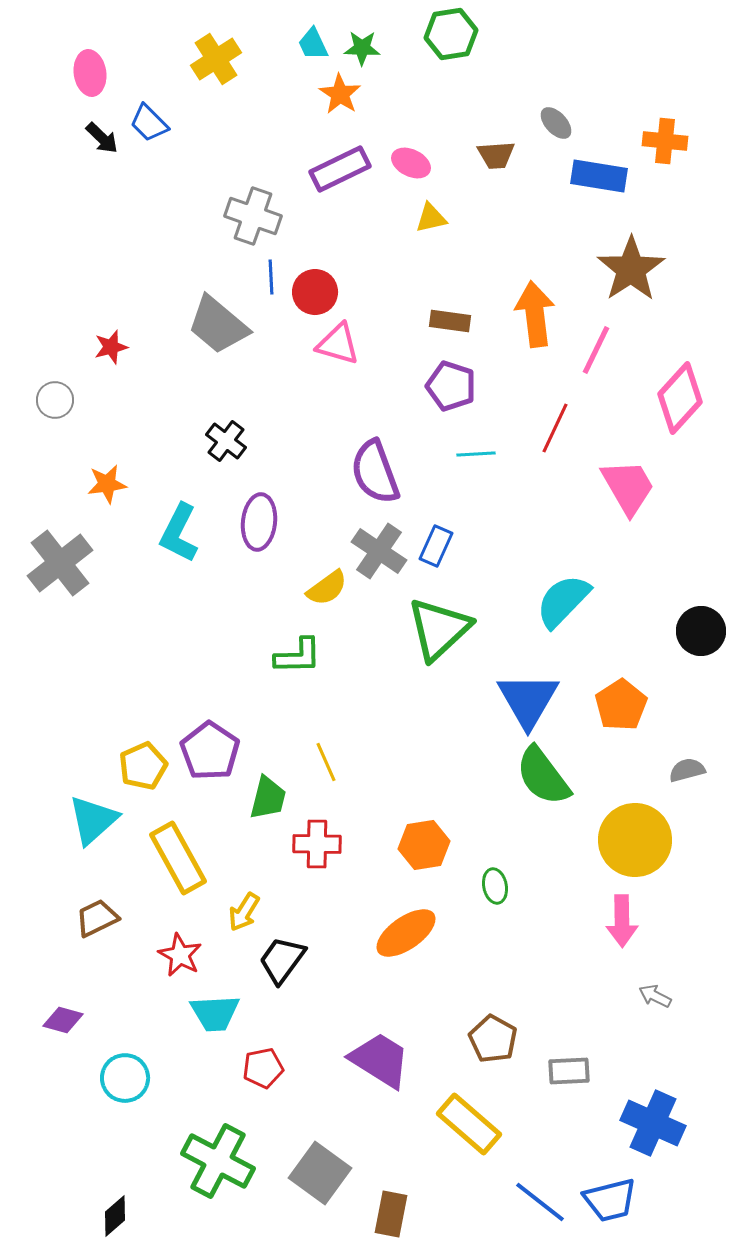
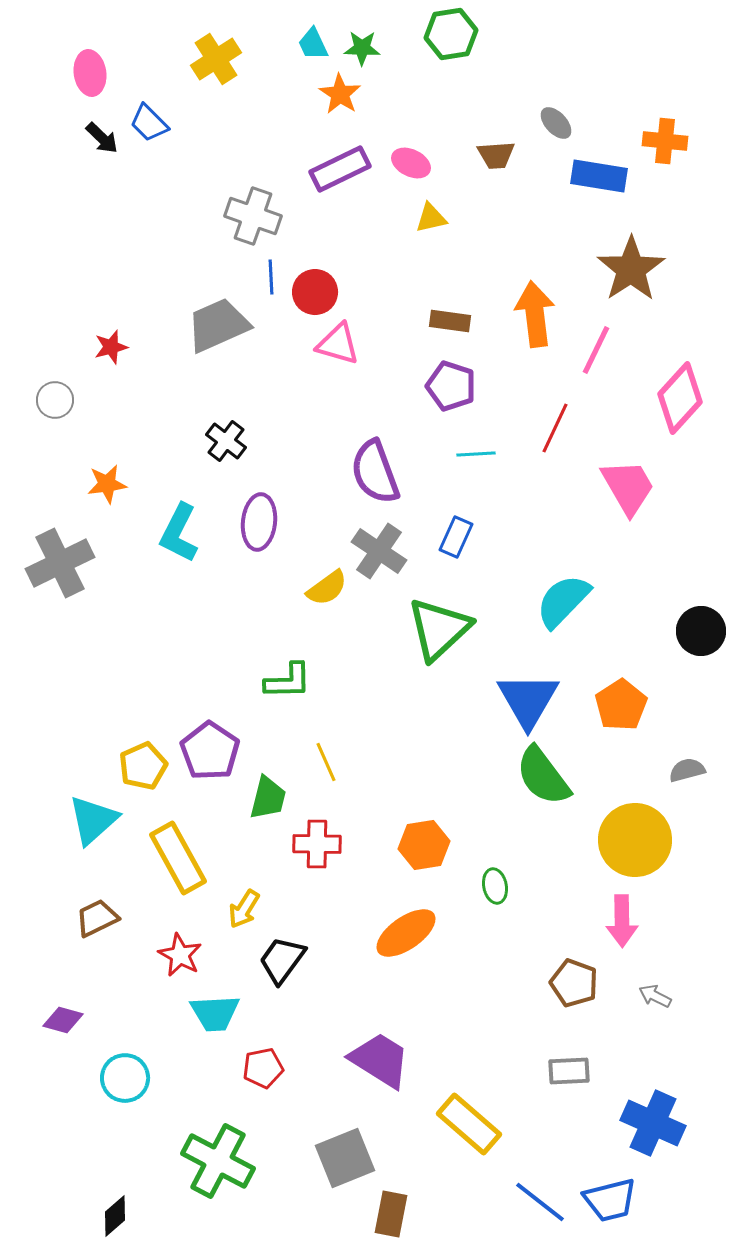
gray trapezoid at (218, 325): rotated 116 degrees clockwise
blue rectangle at (436, 546): moved 20 px right, 9 px up
gray cross at (60, 563): rotated 12 degrees clockwise
green L-shape at (298, 656): moved 10 px left, 25 px down
yellow arrow at (244, 912): moved 3 px up
brown pentagon at (493, 1039): moved 81 px right, 56 px up; rotated 9 degrees counterclockwise
gray square at (320, 1173): moved 25 px right, 15 px up; rotated 32 degrees clockwise
